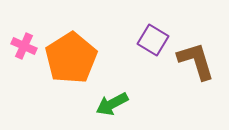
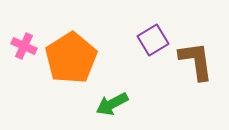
purple square: rotated 28 degrees clockwise
brown L-shape: rotated 9 degrees clockwise
